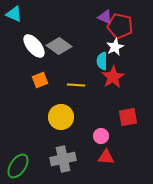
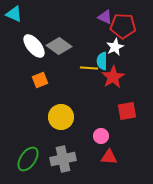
red pentagon: moved 3 px right; rotated 10 degrees counterclockwise
yellow line: moved 13 px right, 17 px up
red square: moved 1 px left, 6 px up
red triangle: moved 3 px right
green ellipse: moved 10 px right, 7 px up
